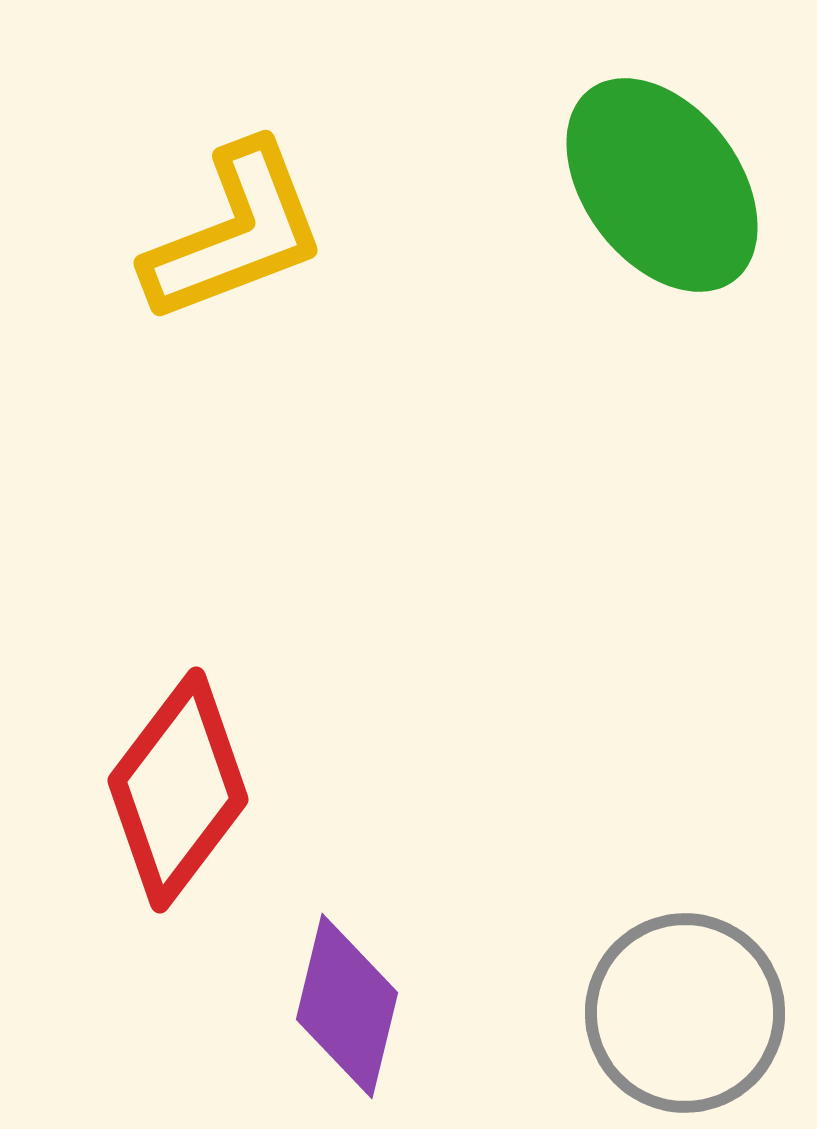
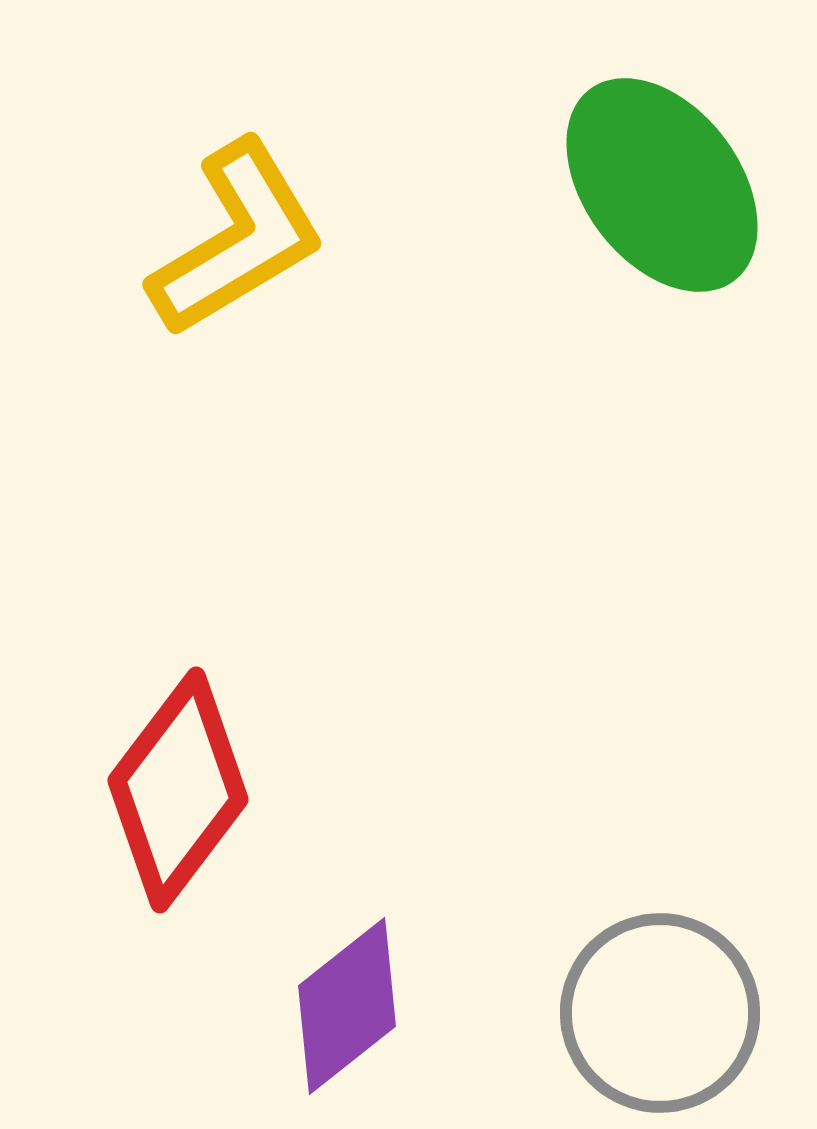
yellow L-shape: moved 2 px right, 6 px down; rotated 10 degrees counterclockwise
purple diamond: rotated 38 degrees clockwise
gray circle: moved 25 px left
